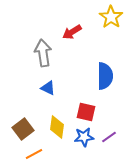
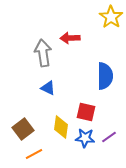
red arrow: moved 2 px left, 6 px down; rotated 30 degrees clockwise
yellow diamond: moved 4 px right
blue star: moved 1 px right, 1 px down; rotated 12 degrees clockwise
